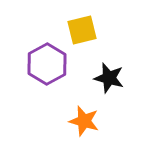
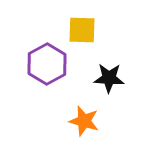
yellow square: rotated 16 degrees clockwise
black star: rotated 12 degrees counterclockwise
